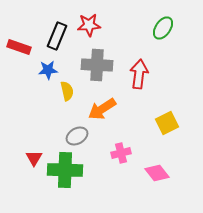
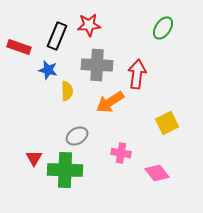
blue star: rotated 18 degrees clockwise
red arrow: moved 2 px left
yellow semicircle: rotated 12 degrees clockwise
orange arrow: moved 8 px right, 7 px up
pink cross: rotated 24 degrees clockwise
